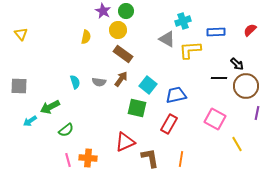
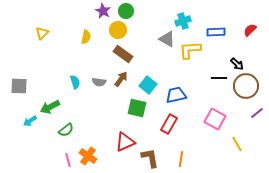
yellow triangle: moved 21 px right, 1 px up; rotated 24 degrees clockwise
purple line: rotated 40 degrees clockwise
orange cross: moved 2 px up; rotated 30 degrees clockwise
